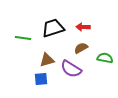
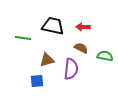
black trapezoid: moved 2 px up; rotated 30 degrees clockwise
brown semicircle: rotated 56 degrees clockwise
green semicircle: moved 2 px up
purple semicircle: rotated 115 degrees counterclockwise
blue square: moved 4 px left, 2 px down
